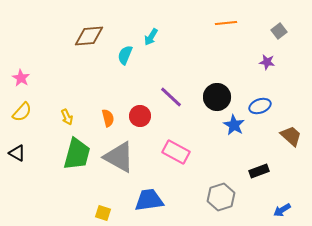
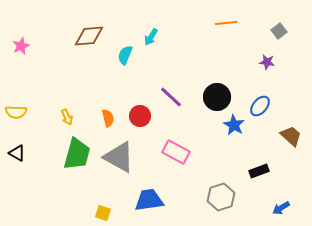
pink star: moved 32 px up; rotated 18 degrees clockwise
blue ellipse: rotated 30 degrees counterclockwise
yellow semicircle: moved 6 px left; rotated 50 degrees clockwise
blue arrow: moved 1 px left, 2 px up
